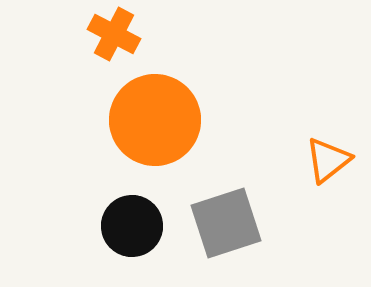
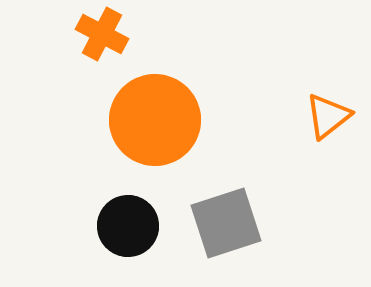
orange cross: moved 12 px left
orange triangle: moved 44 px up
black circle: moved 4 px left
